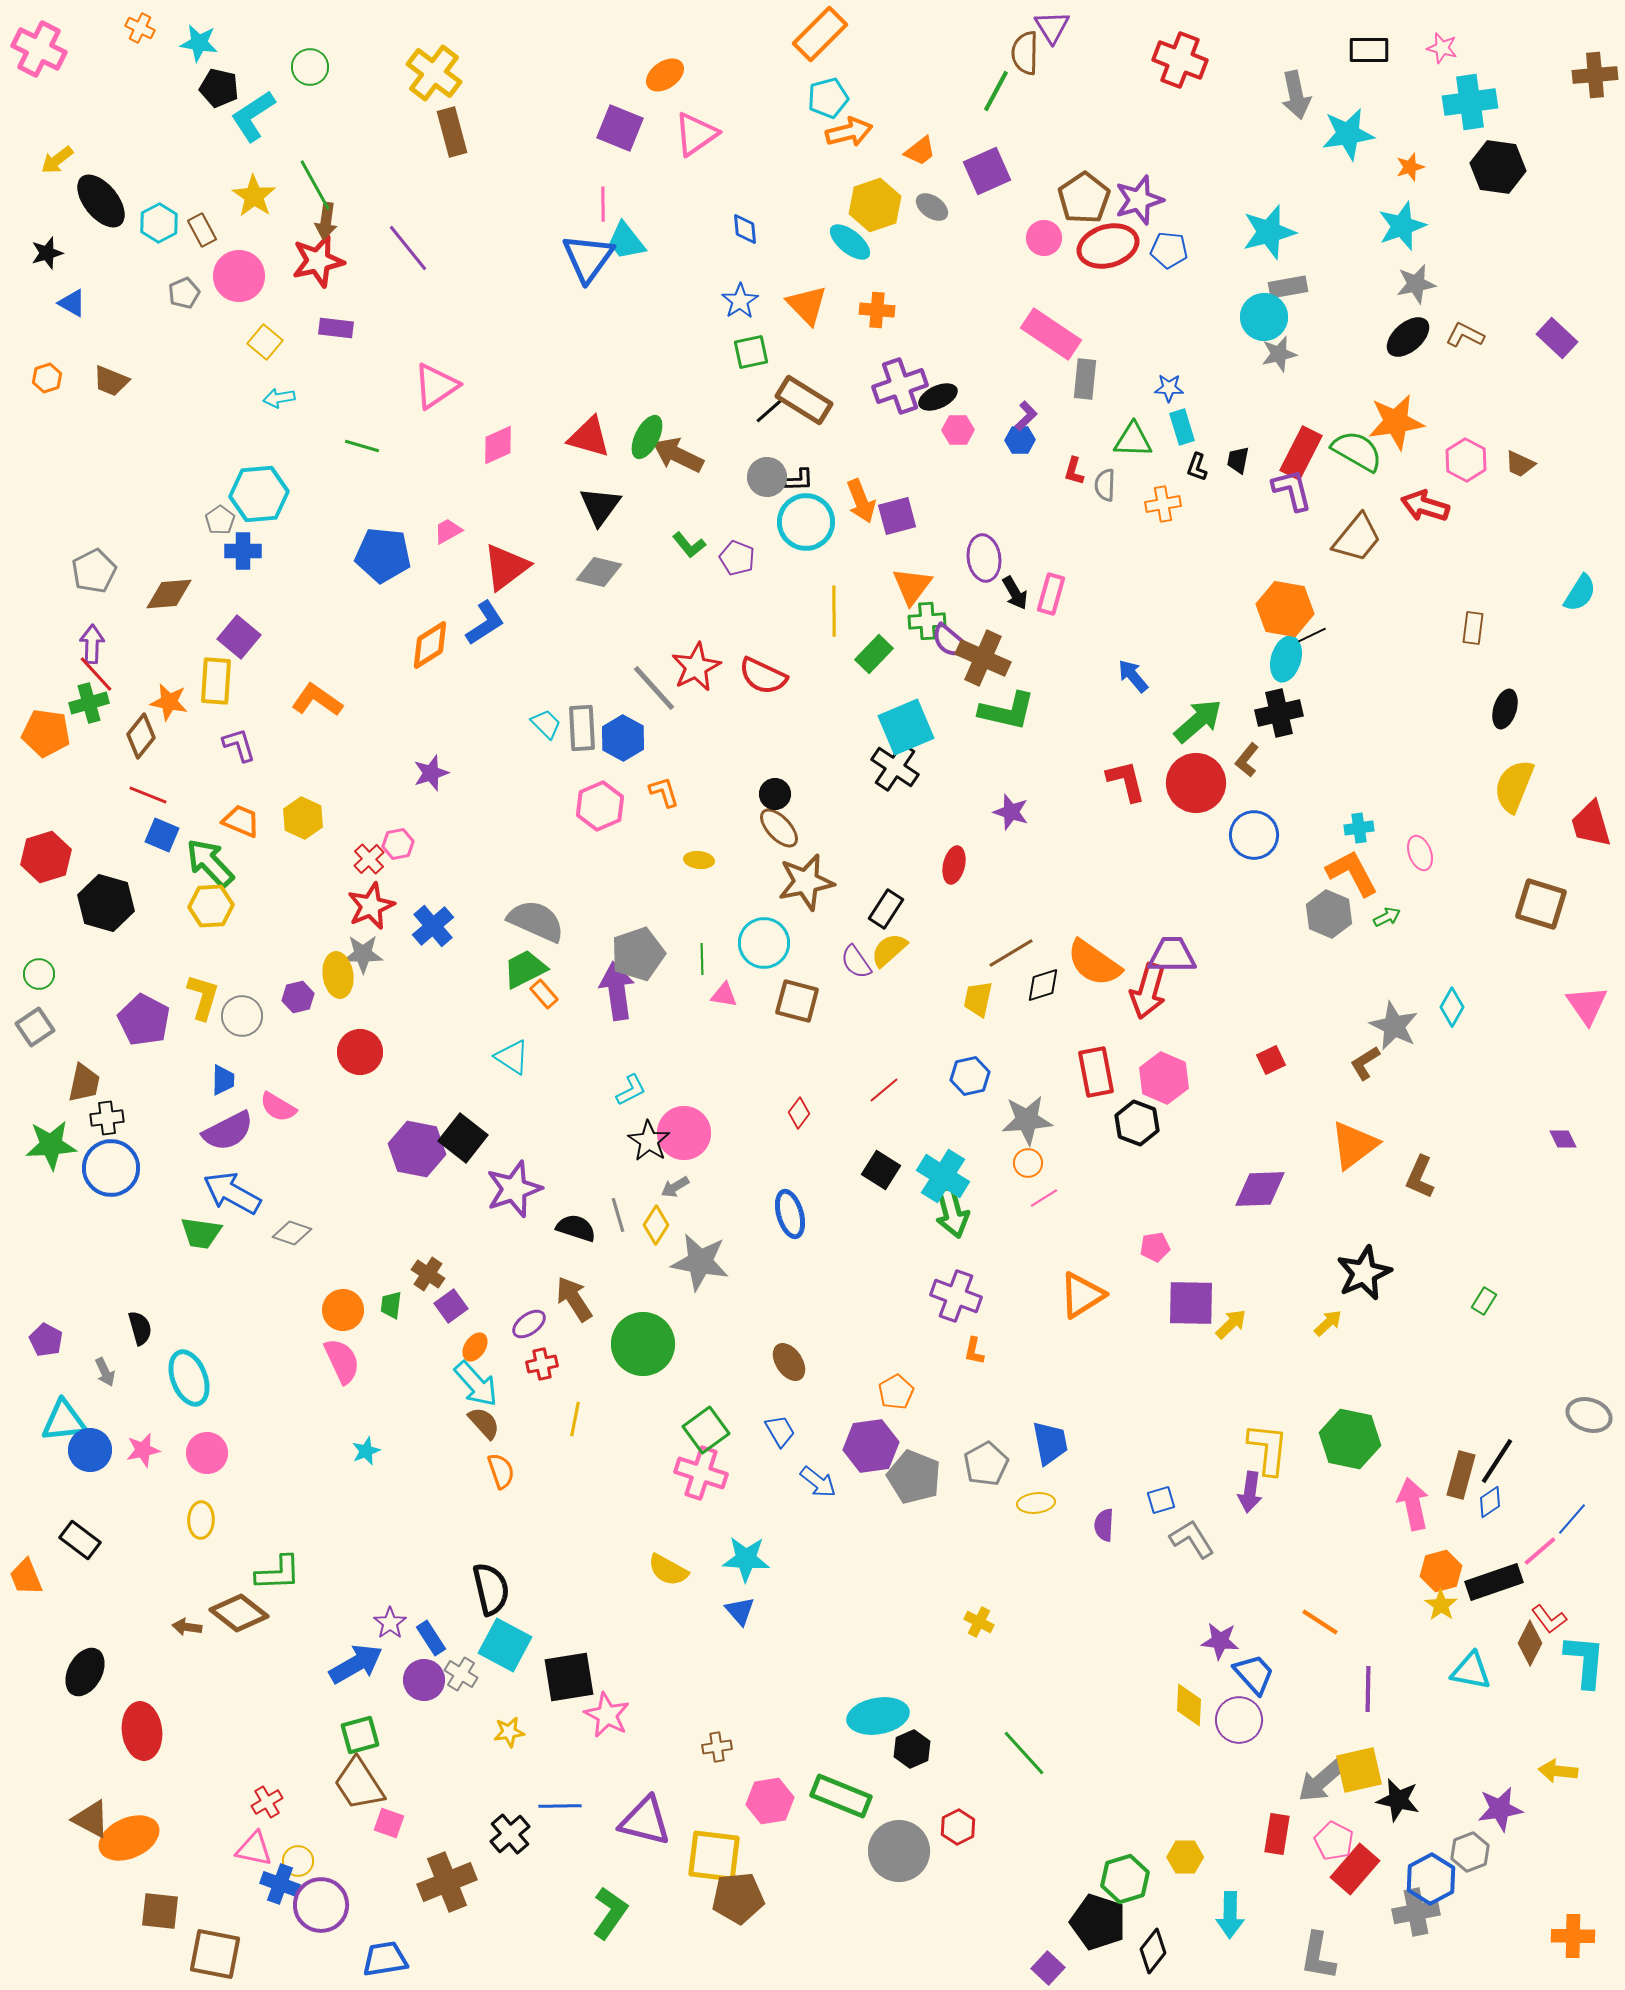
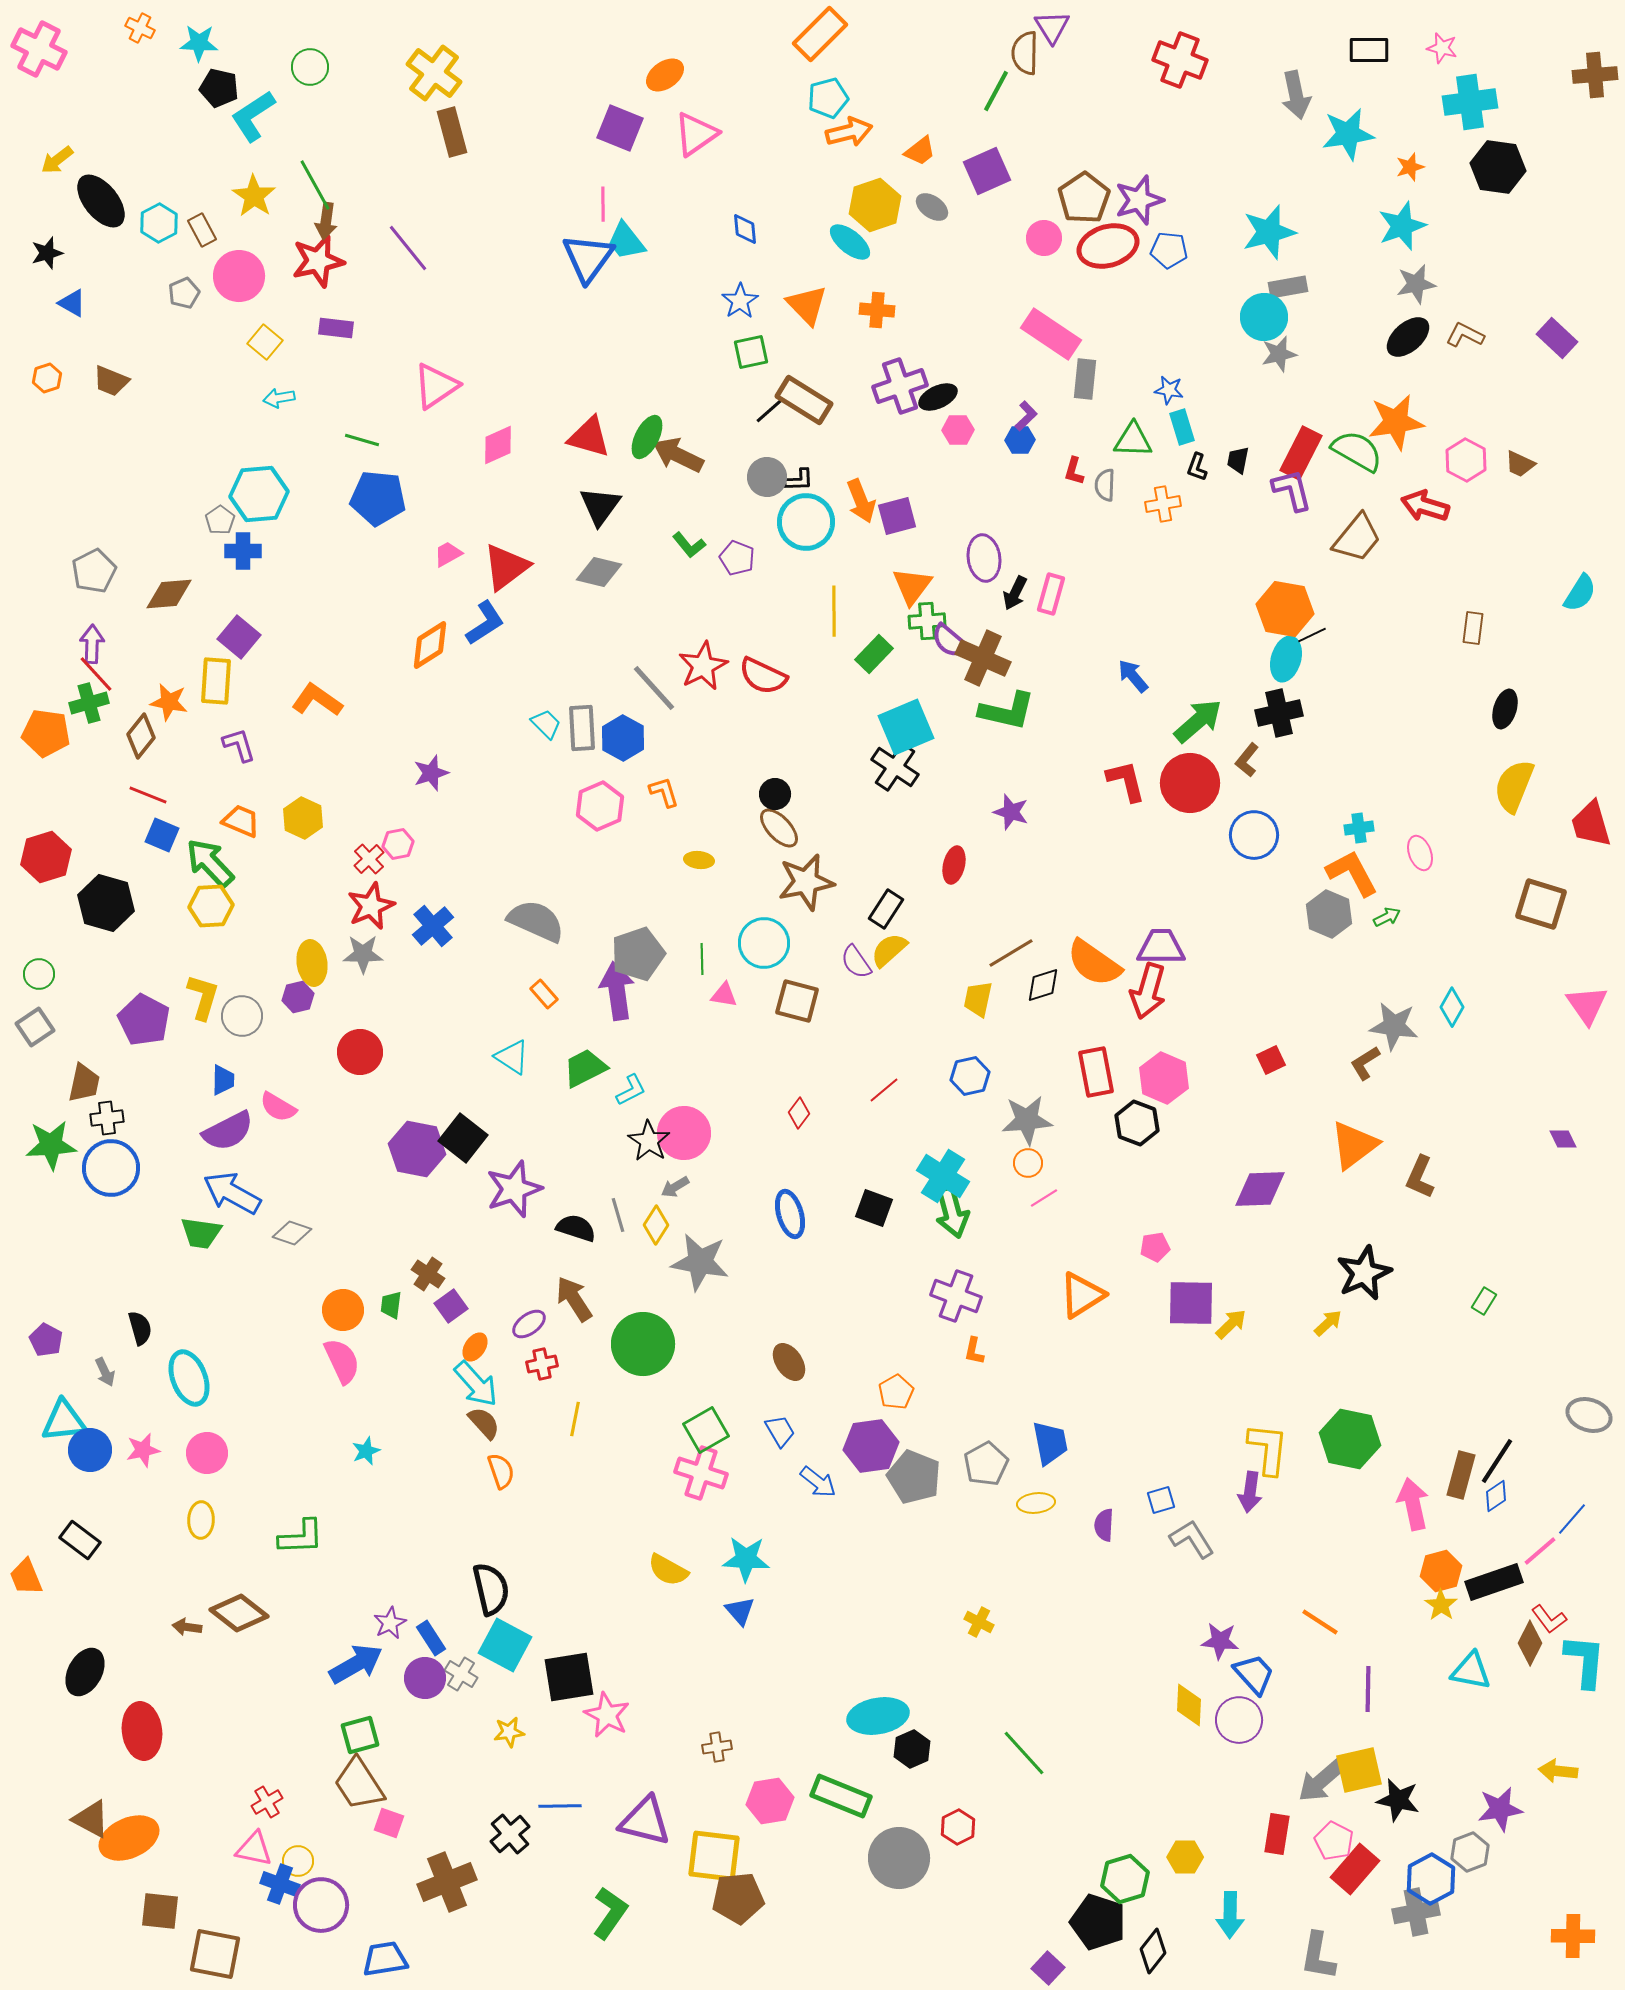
cyan star at (199, 43): rotated 6 degrees counterclockwise
blue star at (1169, 388): moved 2 px down; rotated 8 degrees clockwise
green line at (362, 446): moved 6 px up
pink trapezoid at (448, 531): moved 23 px down
blue pentagon at (383, 555): moved 5 px left, 57 px up
black arrow at (1015, 593): rotated 56 degrees clockwise
red star at (696, 667): moved 7 px right, 1 px up
red circle at (1196, 783): moved 6 px left
purple trapezoid at (1172, 955): moved 11 px left, 8 px up
green trapezoid at (525, 969): moved 60 px right, 99 px down
yellow ellipse at (338, 975): moved 26 px left, 12 px up
gray star at (1394, 1026): rotated 18 degrees counterclockwise
black square at (881, 1170): moved 7 px left, 38 px down; rotated 12 degrees counterclockwise
green square at (706, 1430): rotated 6 degrees clockwise
blue diamond at (1490, 1502): moved 6 px right, 6 px up
green L-shape at (278, 1573): moved 23 px right, 36 px up
purple star at (390, 1623): rotated 8 degrees clockwise
purple circle at (424, 1680): moved 1 px right, 2 px up
gray circle at (899, 1851): moved 7 px down
